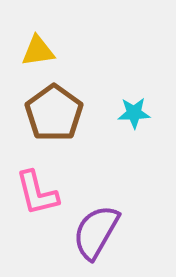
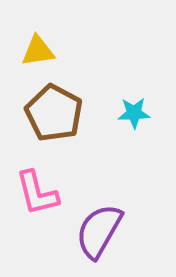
brown pentagon: rotated 8 degrees counterclockwise
purple semicircle: moved 3 px right, 1 px up
